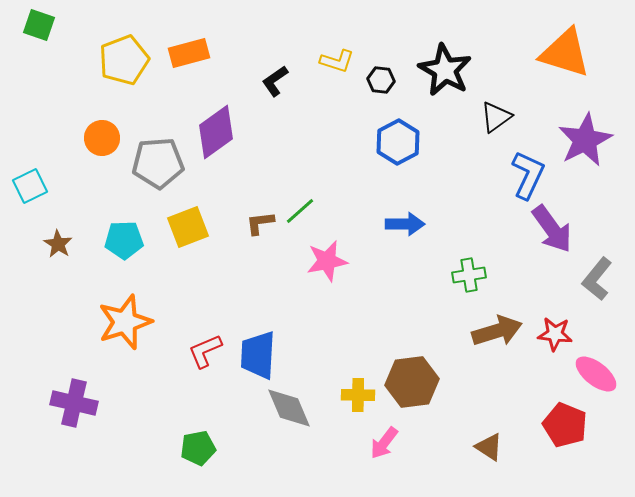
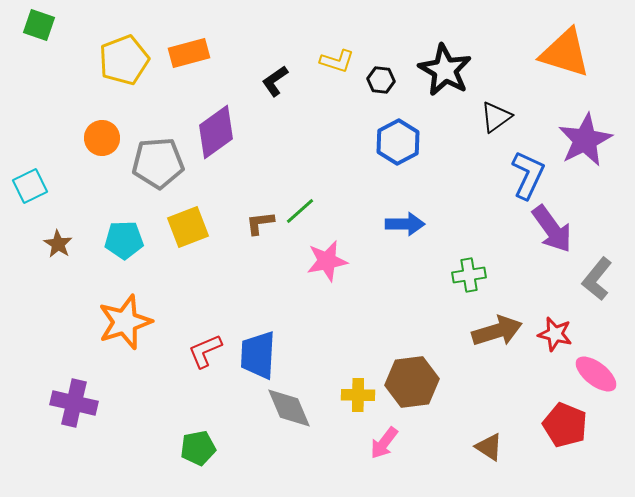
red star: rotated 8 degrees clockwise
